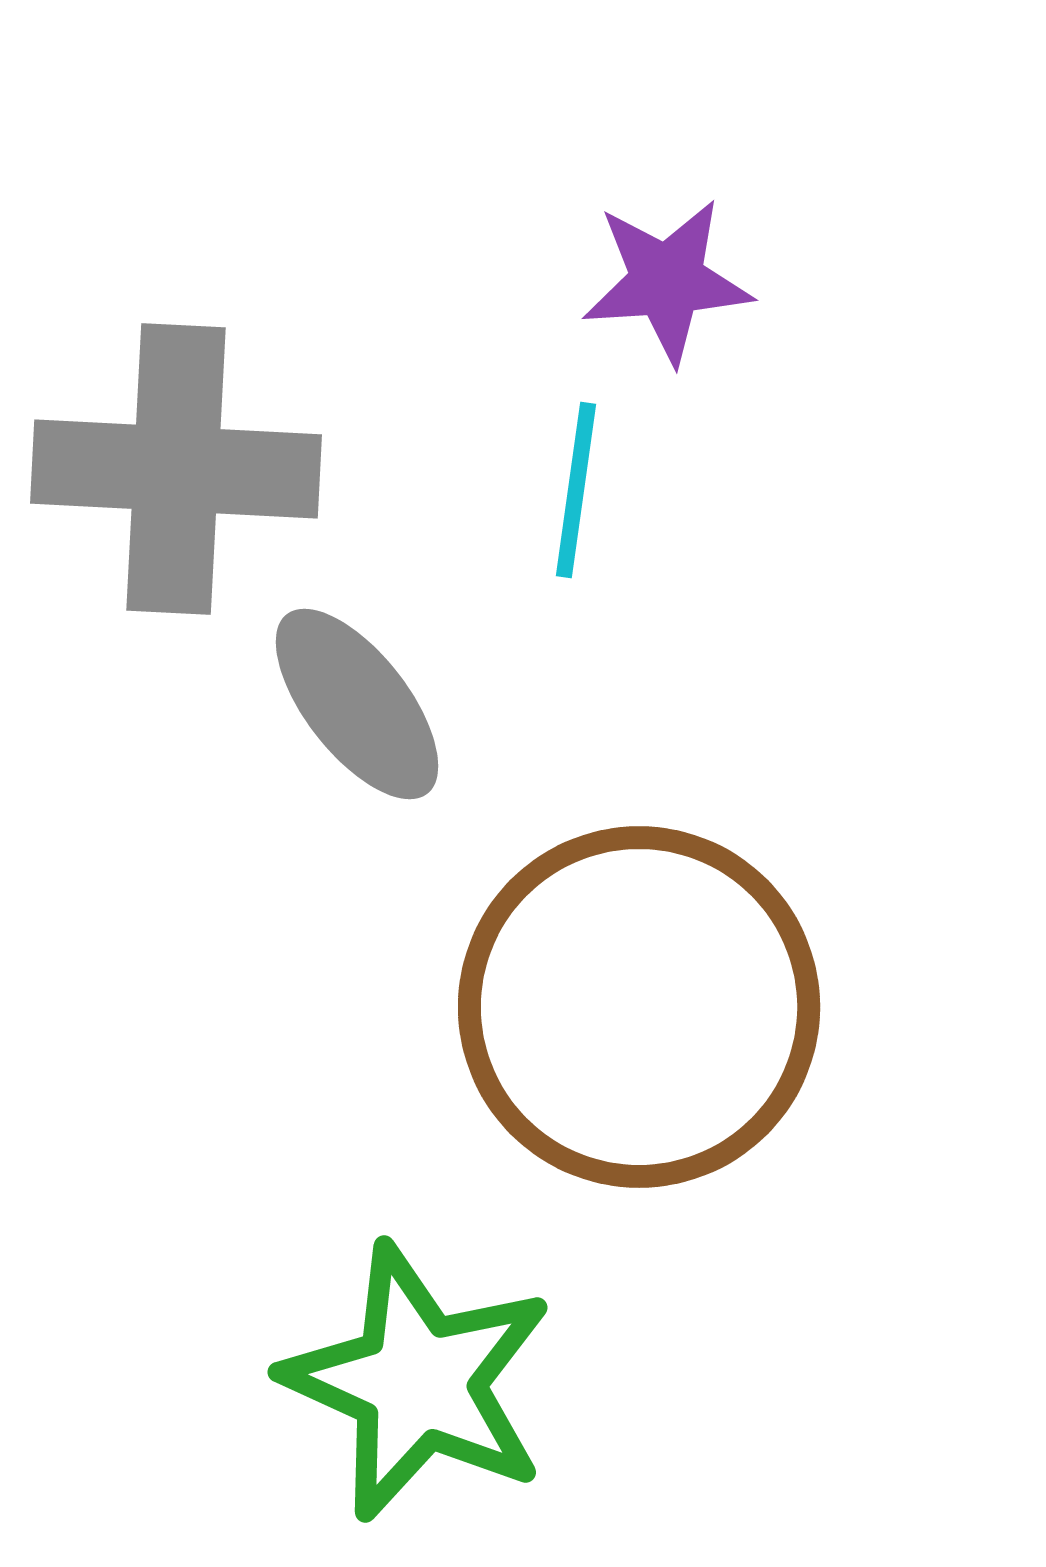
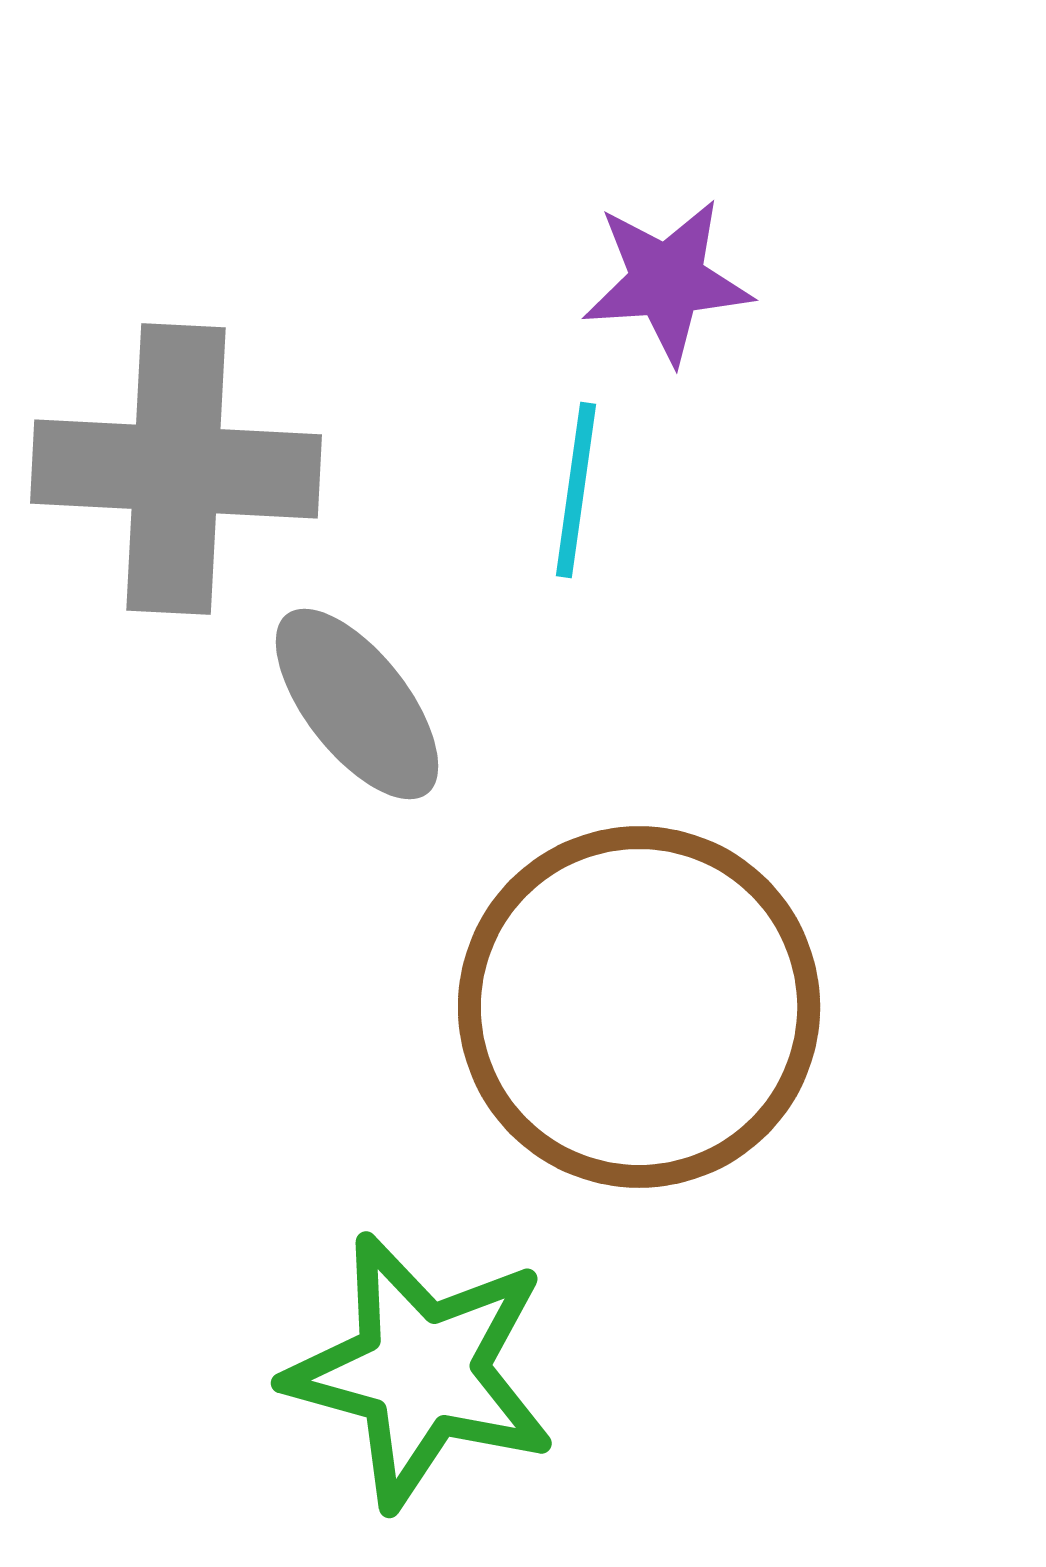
green star: moved 3 px right, 11 px up; rotated 9 degrees counterclockwise
